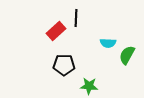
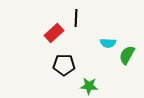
red rectangle: moved 2 px left, 2 px down
